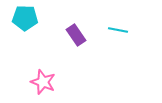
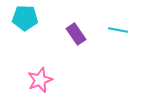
purple rectangle: moved 1 px up
pink star: moved 3 px left, 2 px up; rotated 30 degrees clockwise
